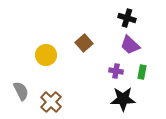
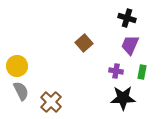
purple trapezoid: rotated 70 degrees clockwise
yellow circle: moved 29 px left, 11 px down
black star: moved 1 px up
